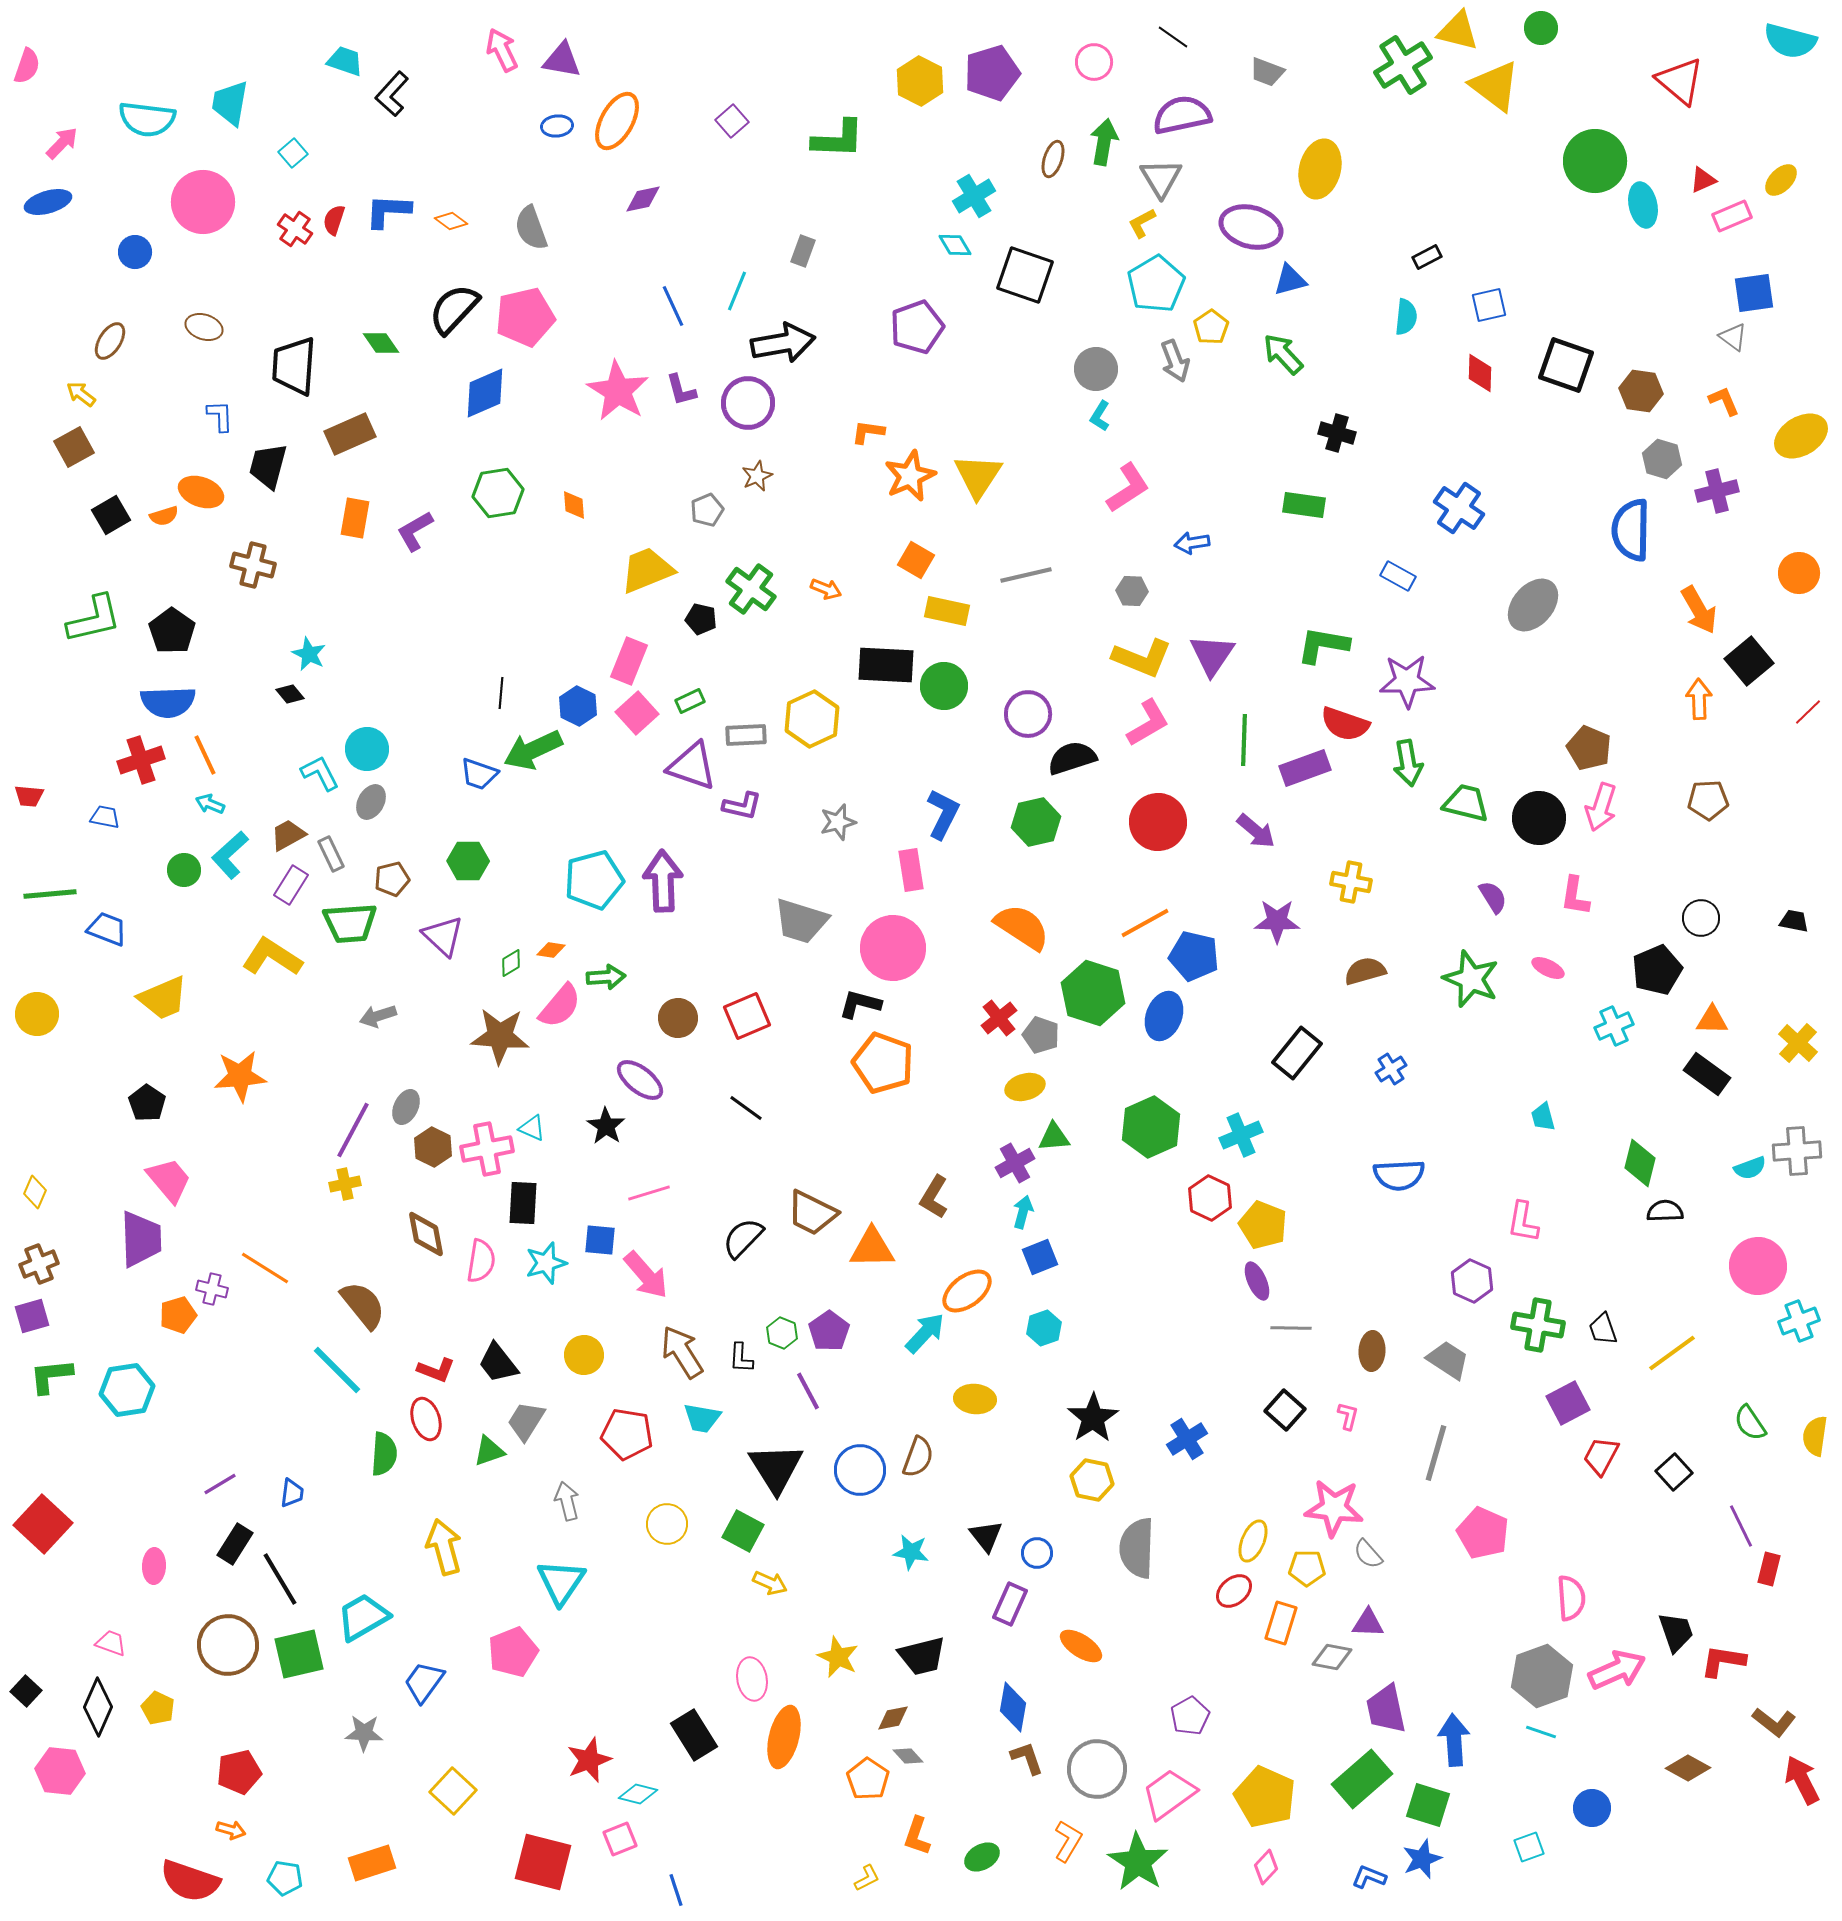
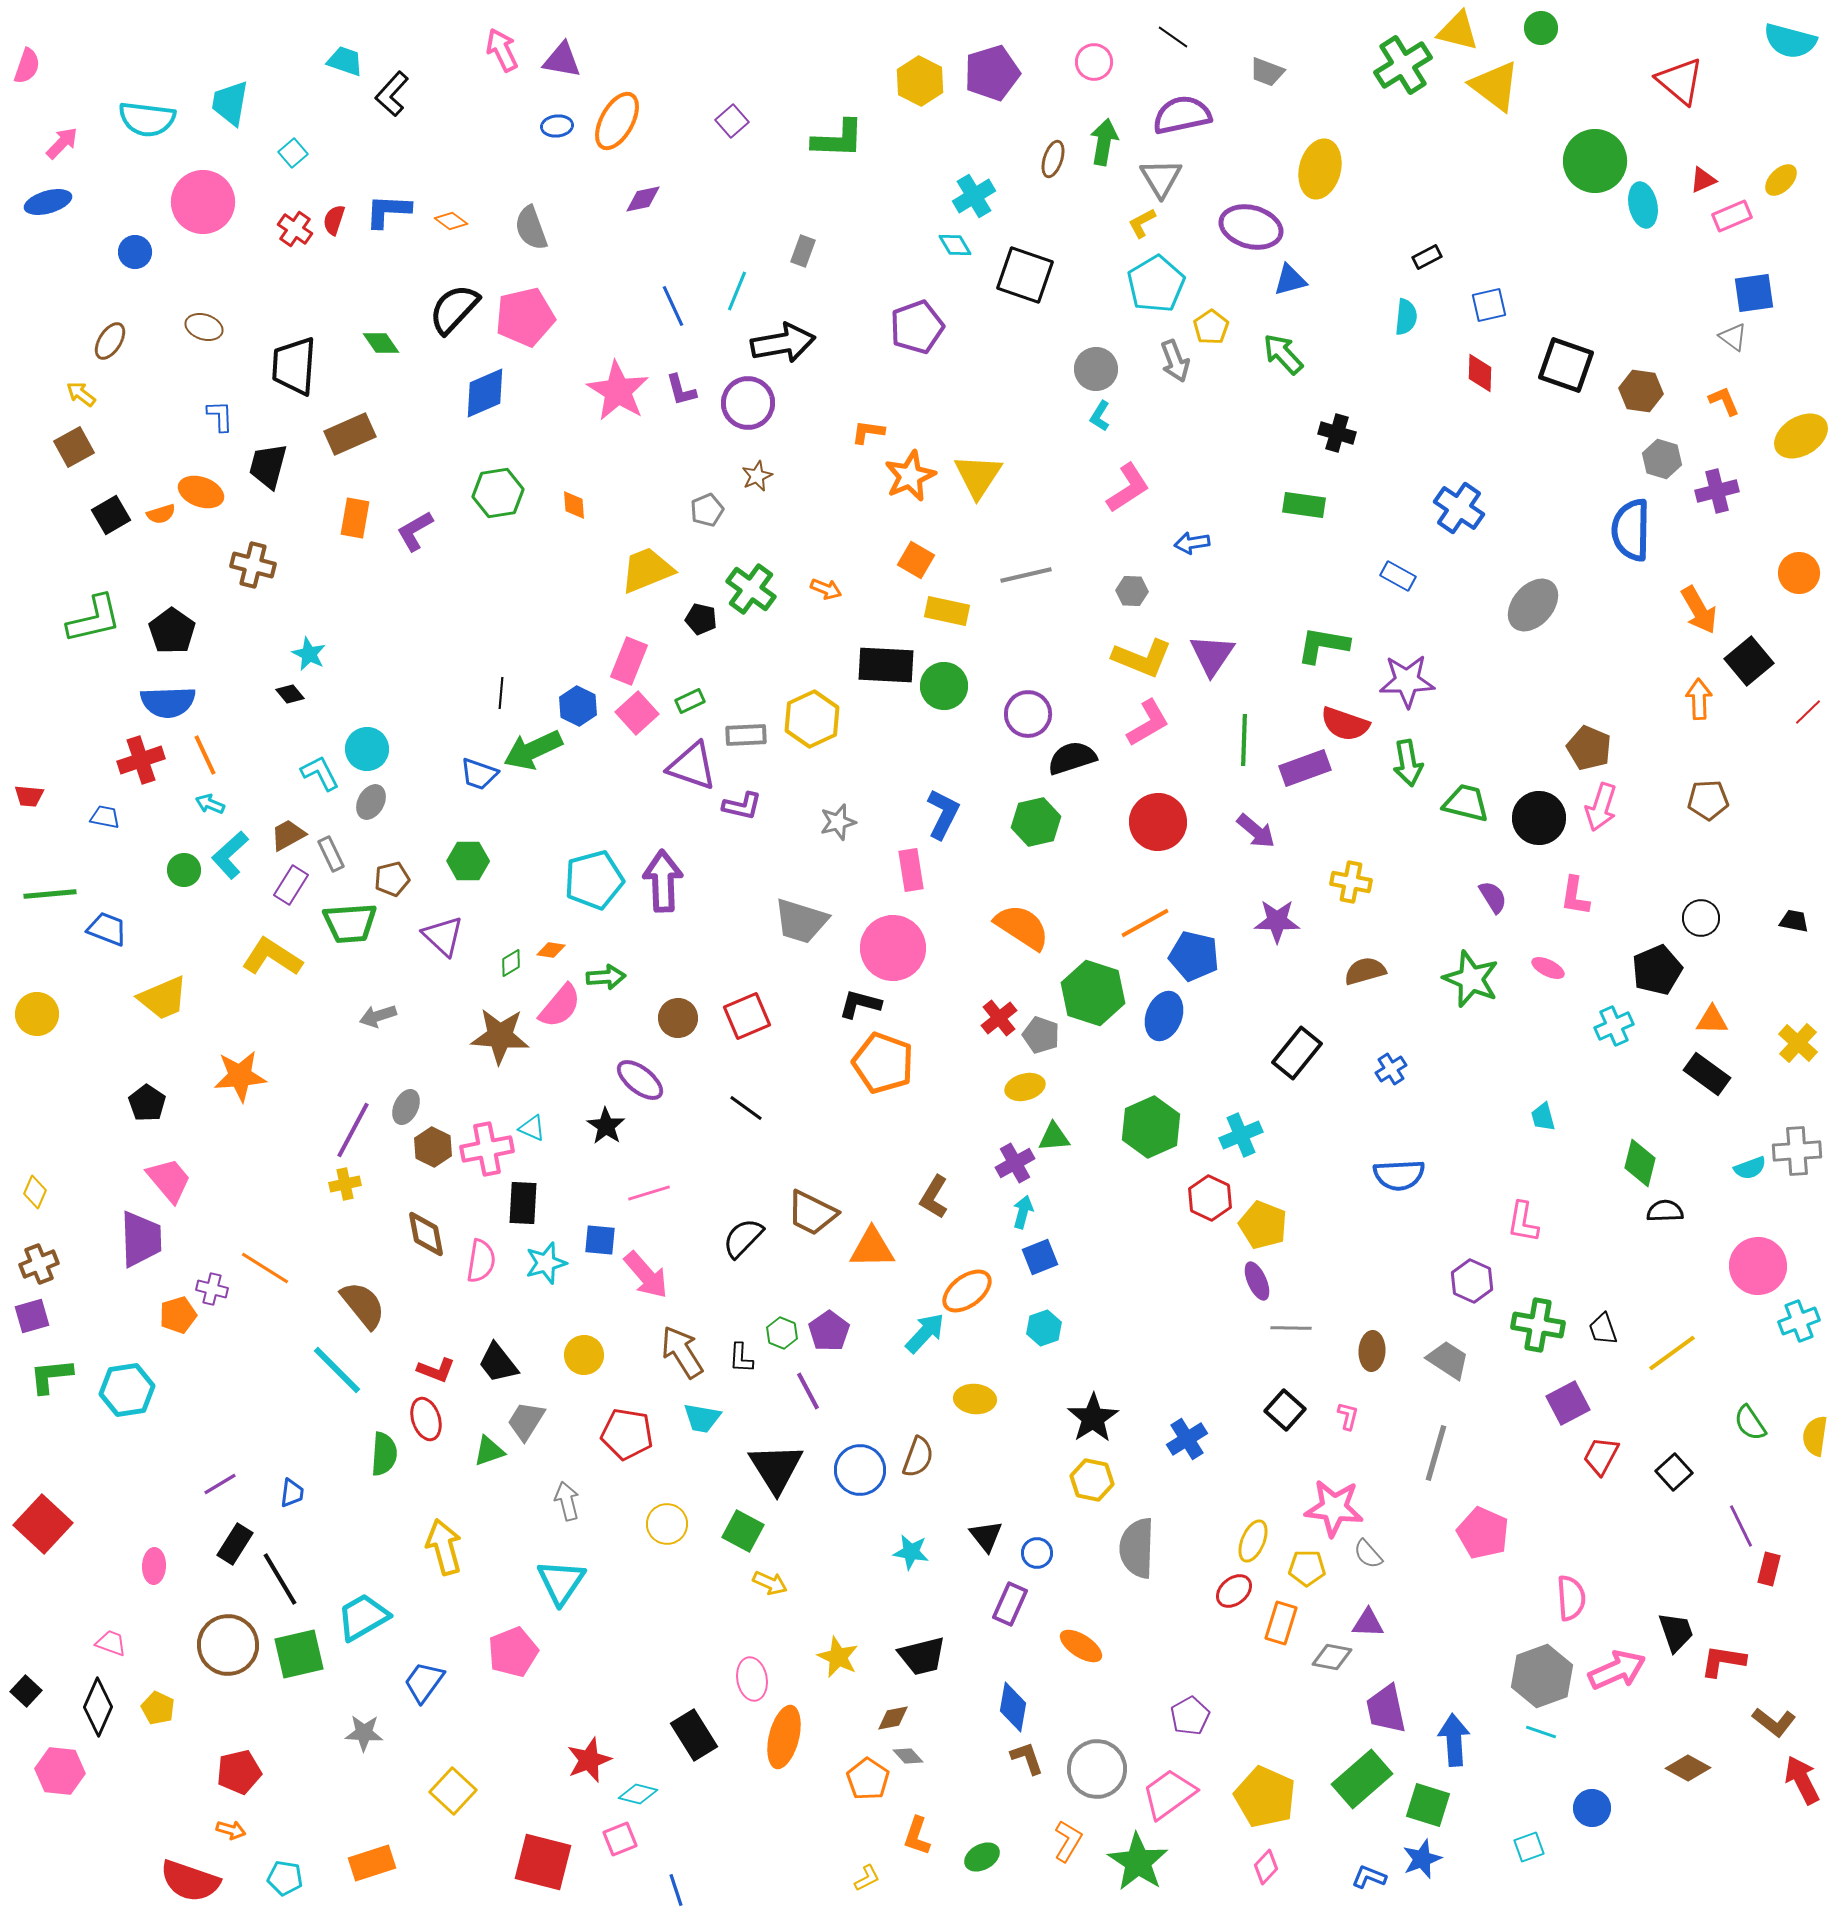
orange semicircle at (164, 516): moved 3 px left, 2 px up
